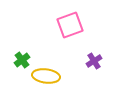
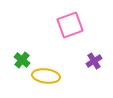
green cross: rotated 14 degrees counterclockwise
